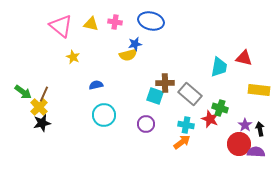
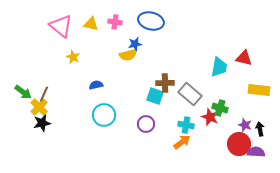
red star: moved 2 px up
purple star: rotated 16 degrees counterclockwise
